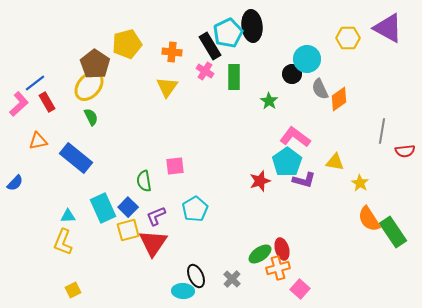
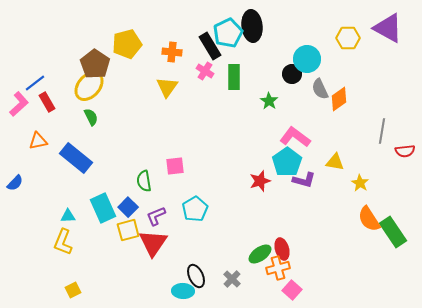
pink square at (300, 289): moved 8 px left, 1 px down
